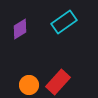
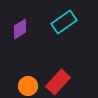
orange circle: moved 1 px left, 1 px down
